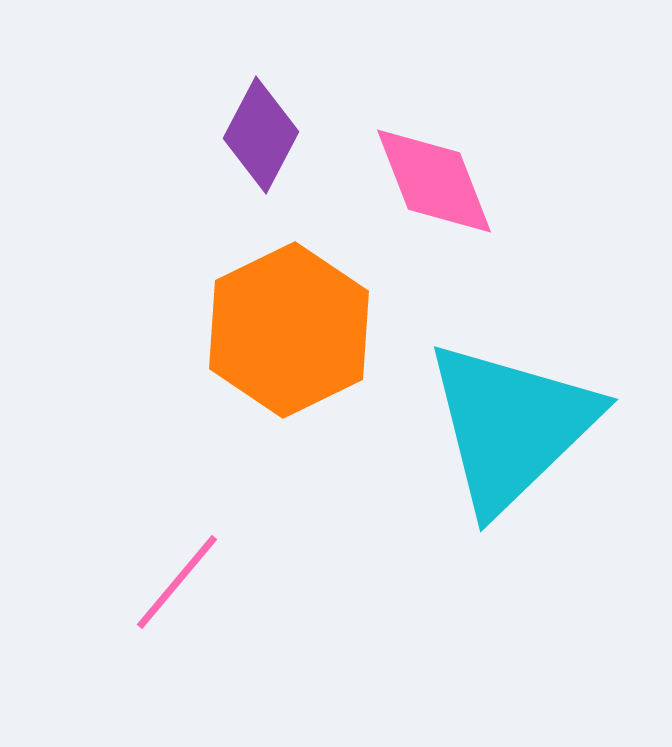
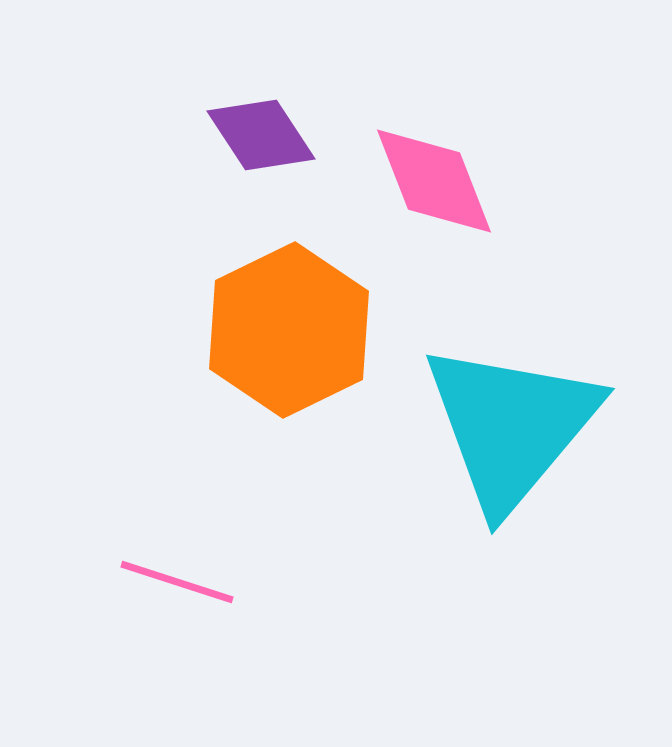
purple diamond: rotated 61 degrees counterclockwise
cyan triangle: rotated 6 degrees counterclockwise
pink line: rotated 68 degrees clockwise
